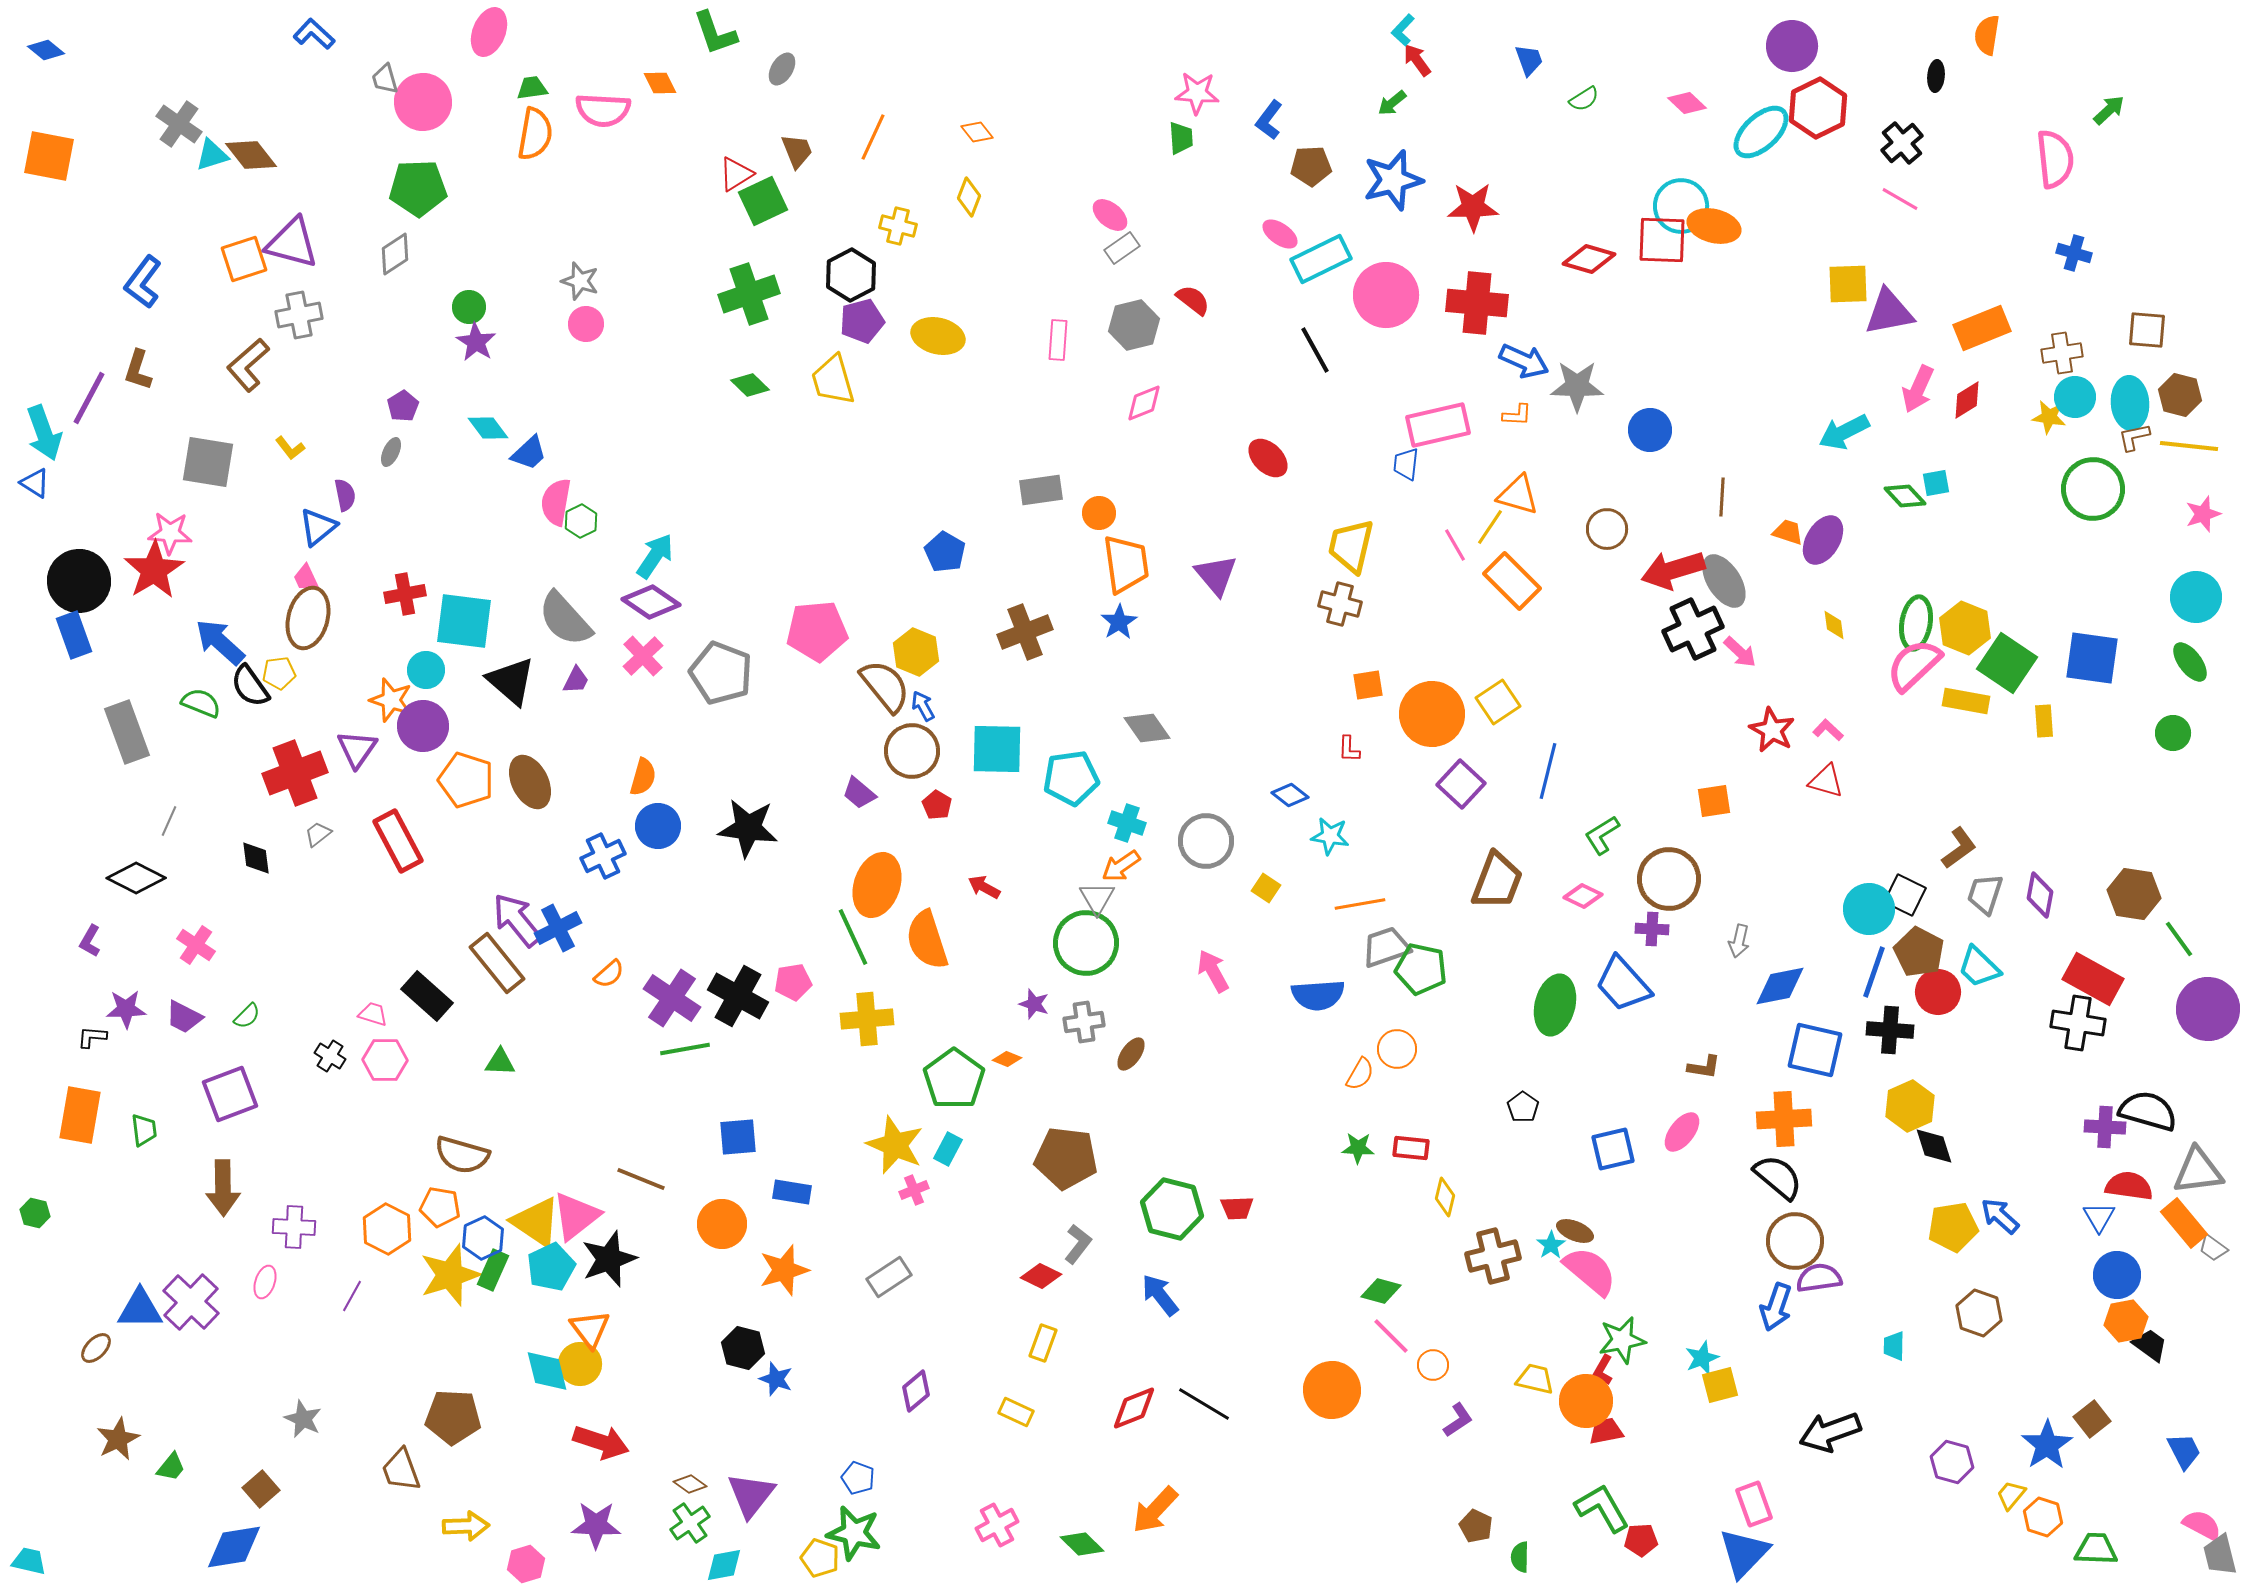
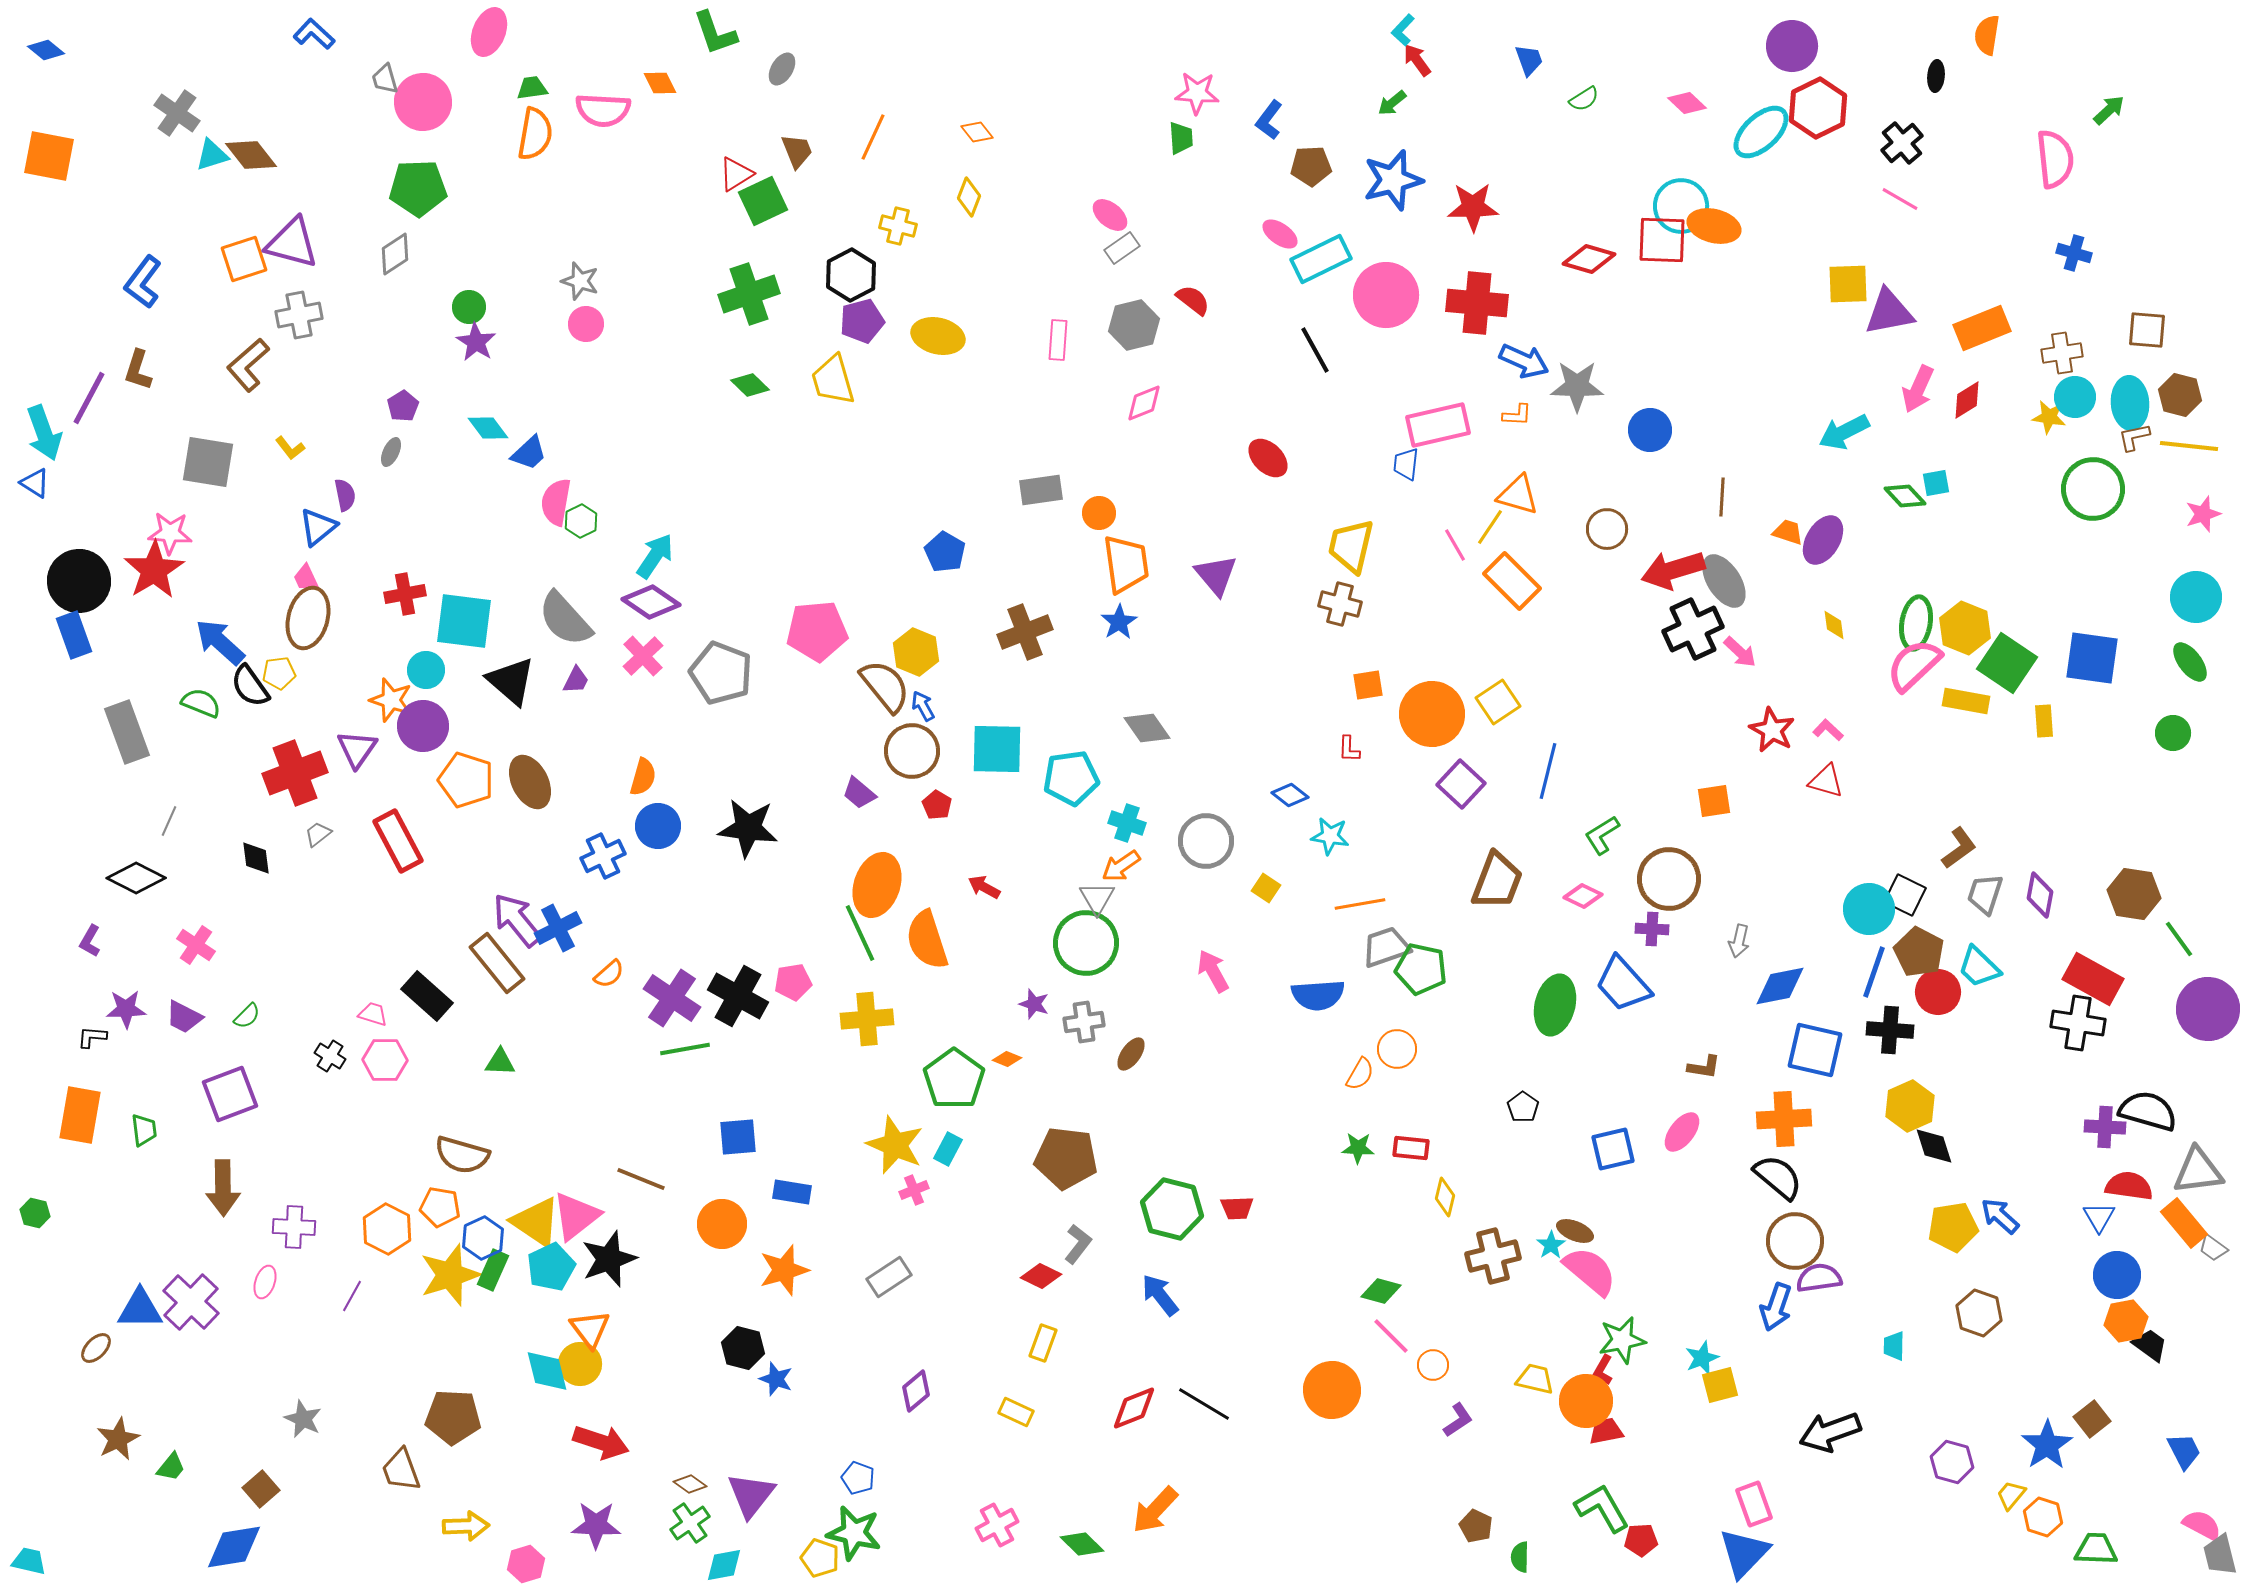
gray cross at (179, 124): moved 2 px left, 11 px up
green line at (853, 937): moved 7 px right, 4 px up
